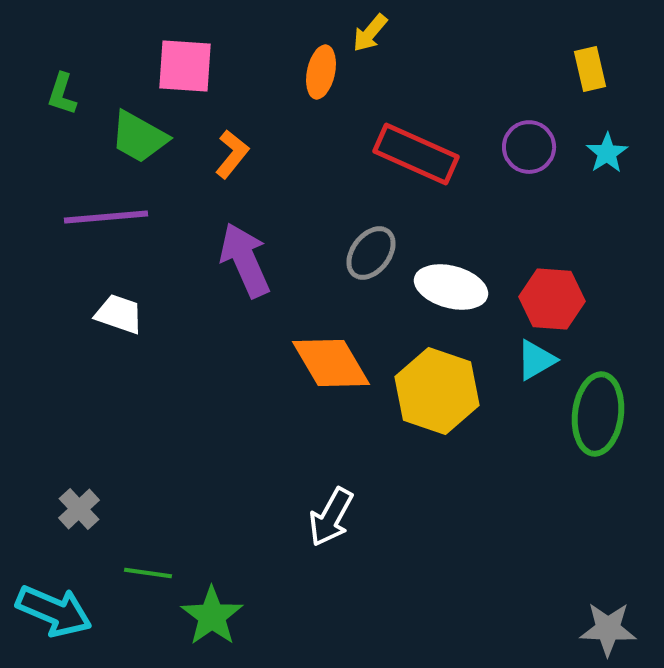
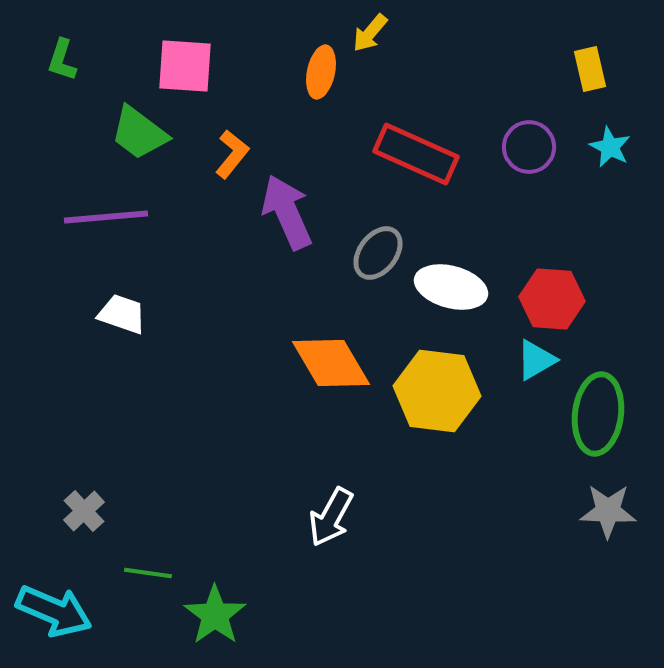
green L-shape: moved 34 px up
green trapezoid: moved 4 px up; rotated 8 degrees clockwise
cyan star: moved 3 px right, 6 px up; rotated 12 degrees counterclockwise
gray ellipse: moved 7 px right
purple arrow: moved 42 px right, 48 px up
white trapezoid: moved 3 px right
yellow hexagon: rotated 12 degrees counterclockwise
gray cross: moved 5 px right, 2 px down
green star: moved 3 px right, 1 px up
gray star: moved 118 px up
